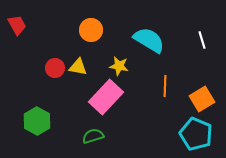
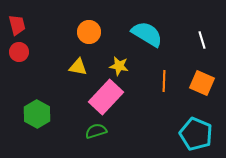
red trapezoid: rotated 15 degrees clockwise
orange circle: moved 2 px left, 2 px down
cyan semicircle: moved 2 px left, 6 px up
red circle: moved 36 px left, 16 px up
orange line: moved 1 px left, 5 px up
orange square: moved 16 px up; rotated 35 degrees counterclockwise
green hexagon: moved 7 px up
green semicircle: moved 3 px right, 5 px up
